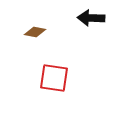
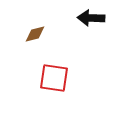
brown diamond: moved 2 px down; rotated 25 degrees counterclockwise
